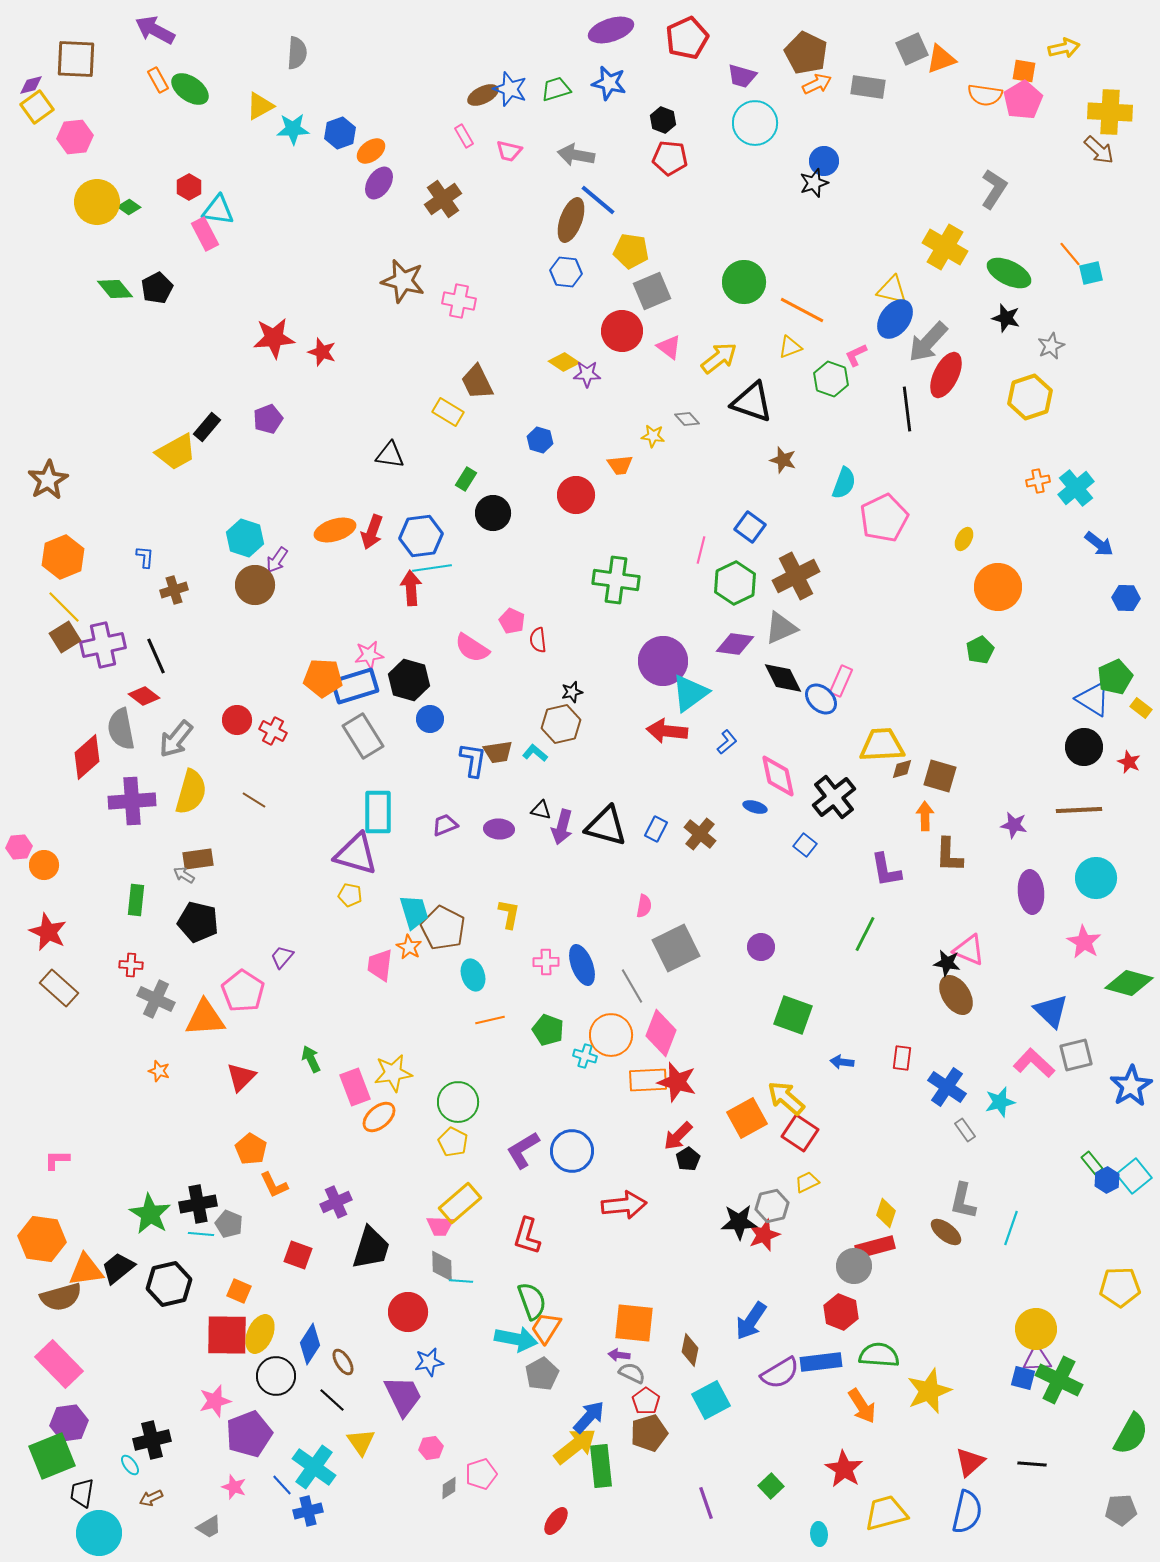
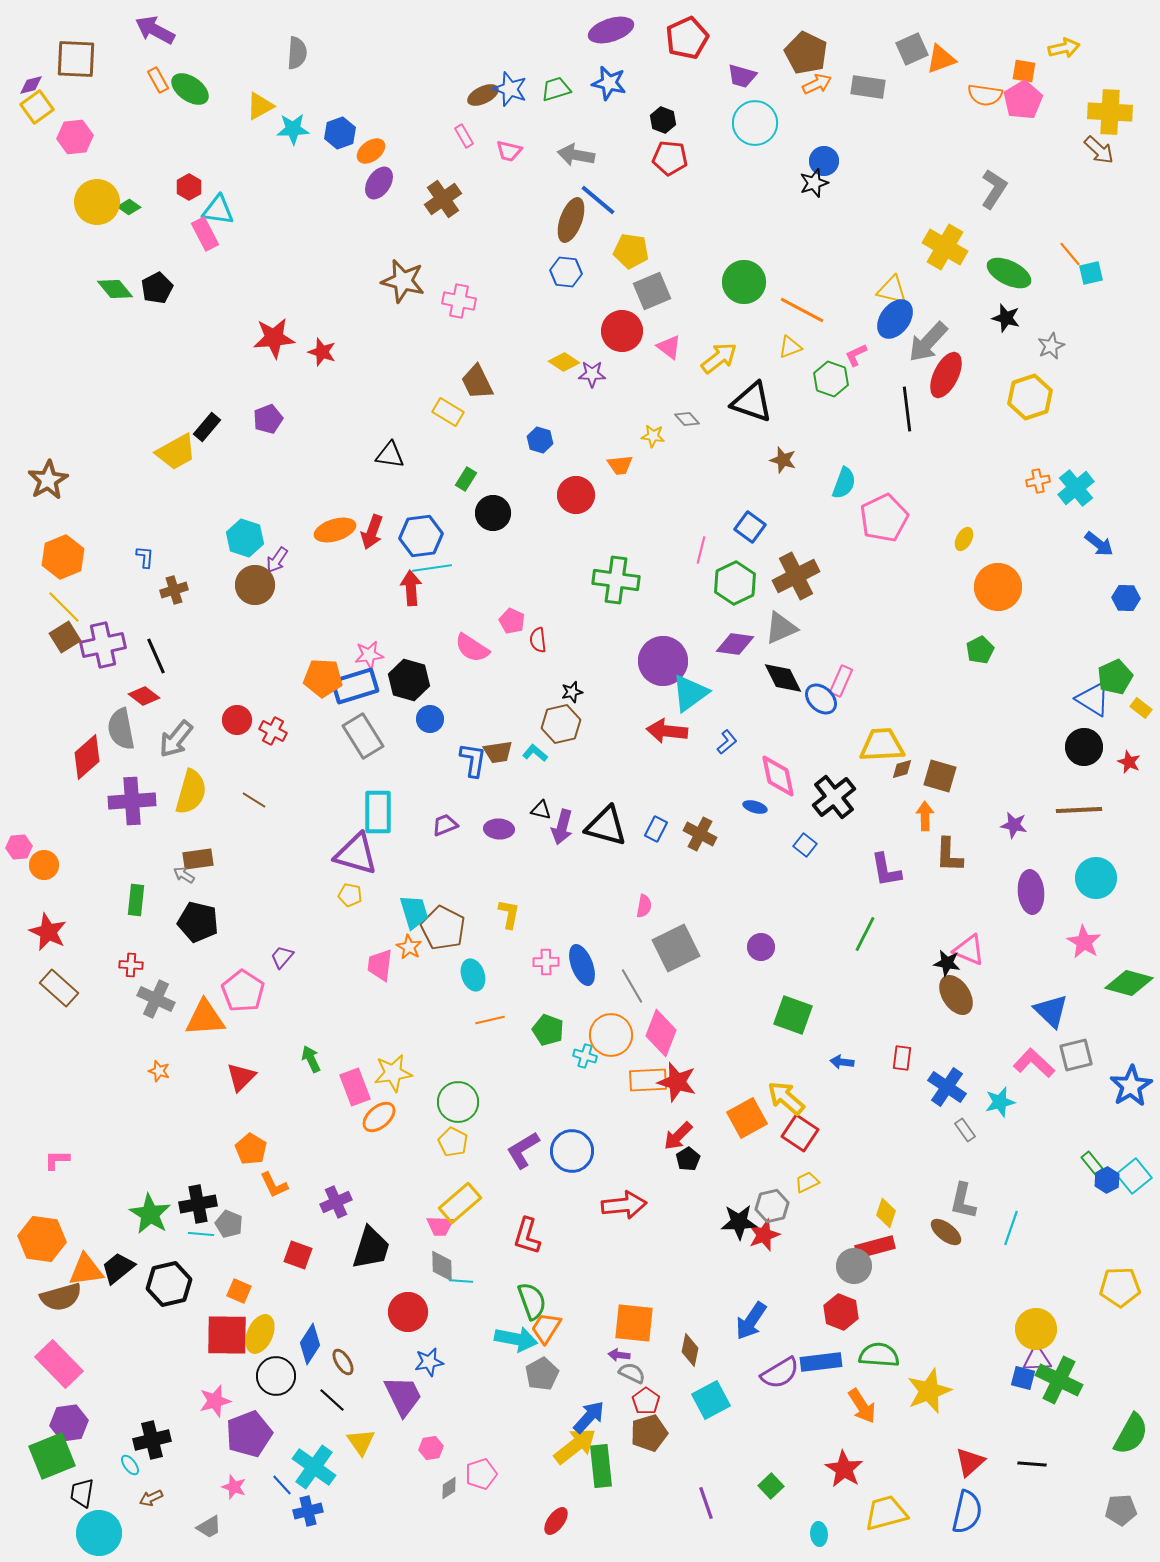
purple star at (587, 374): moved 5 px right
brown cross at (700, 834): rotated 12 degrees counterclockwise
